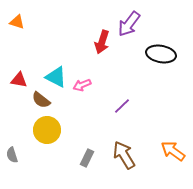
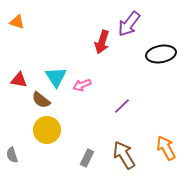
black ellipse: rotated 20 degrees counterclockwise
cyan triangle: rotated 30 degrees clockwise
orange arrow: moved 7 px left, 3 px up; rotated 25 degrees clockwise
